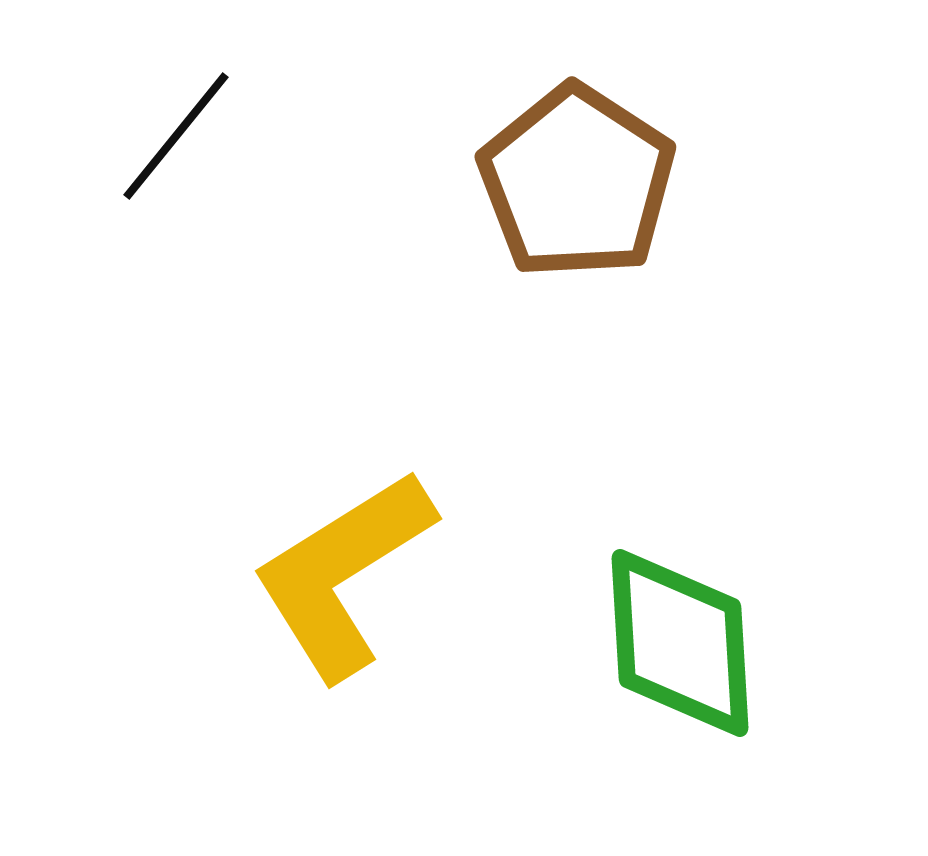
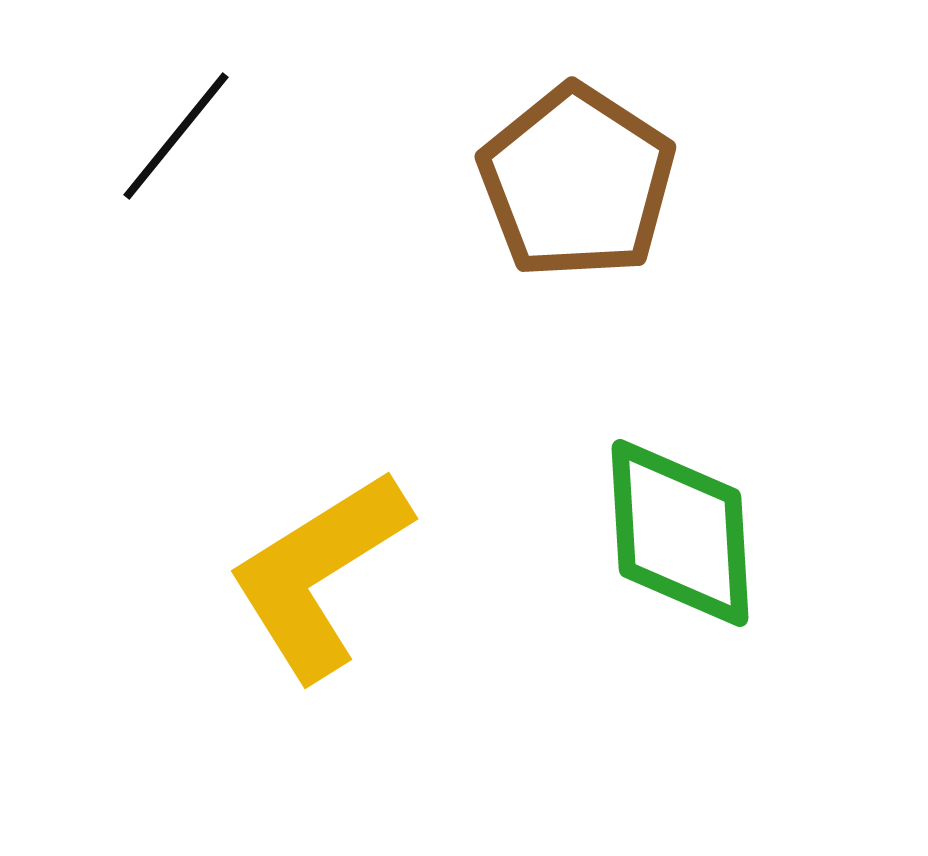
yellow L-shape: moved 24 px left
green diamond: moved 110 px up
